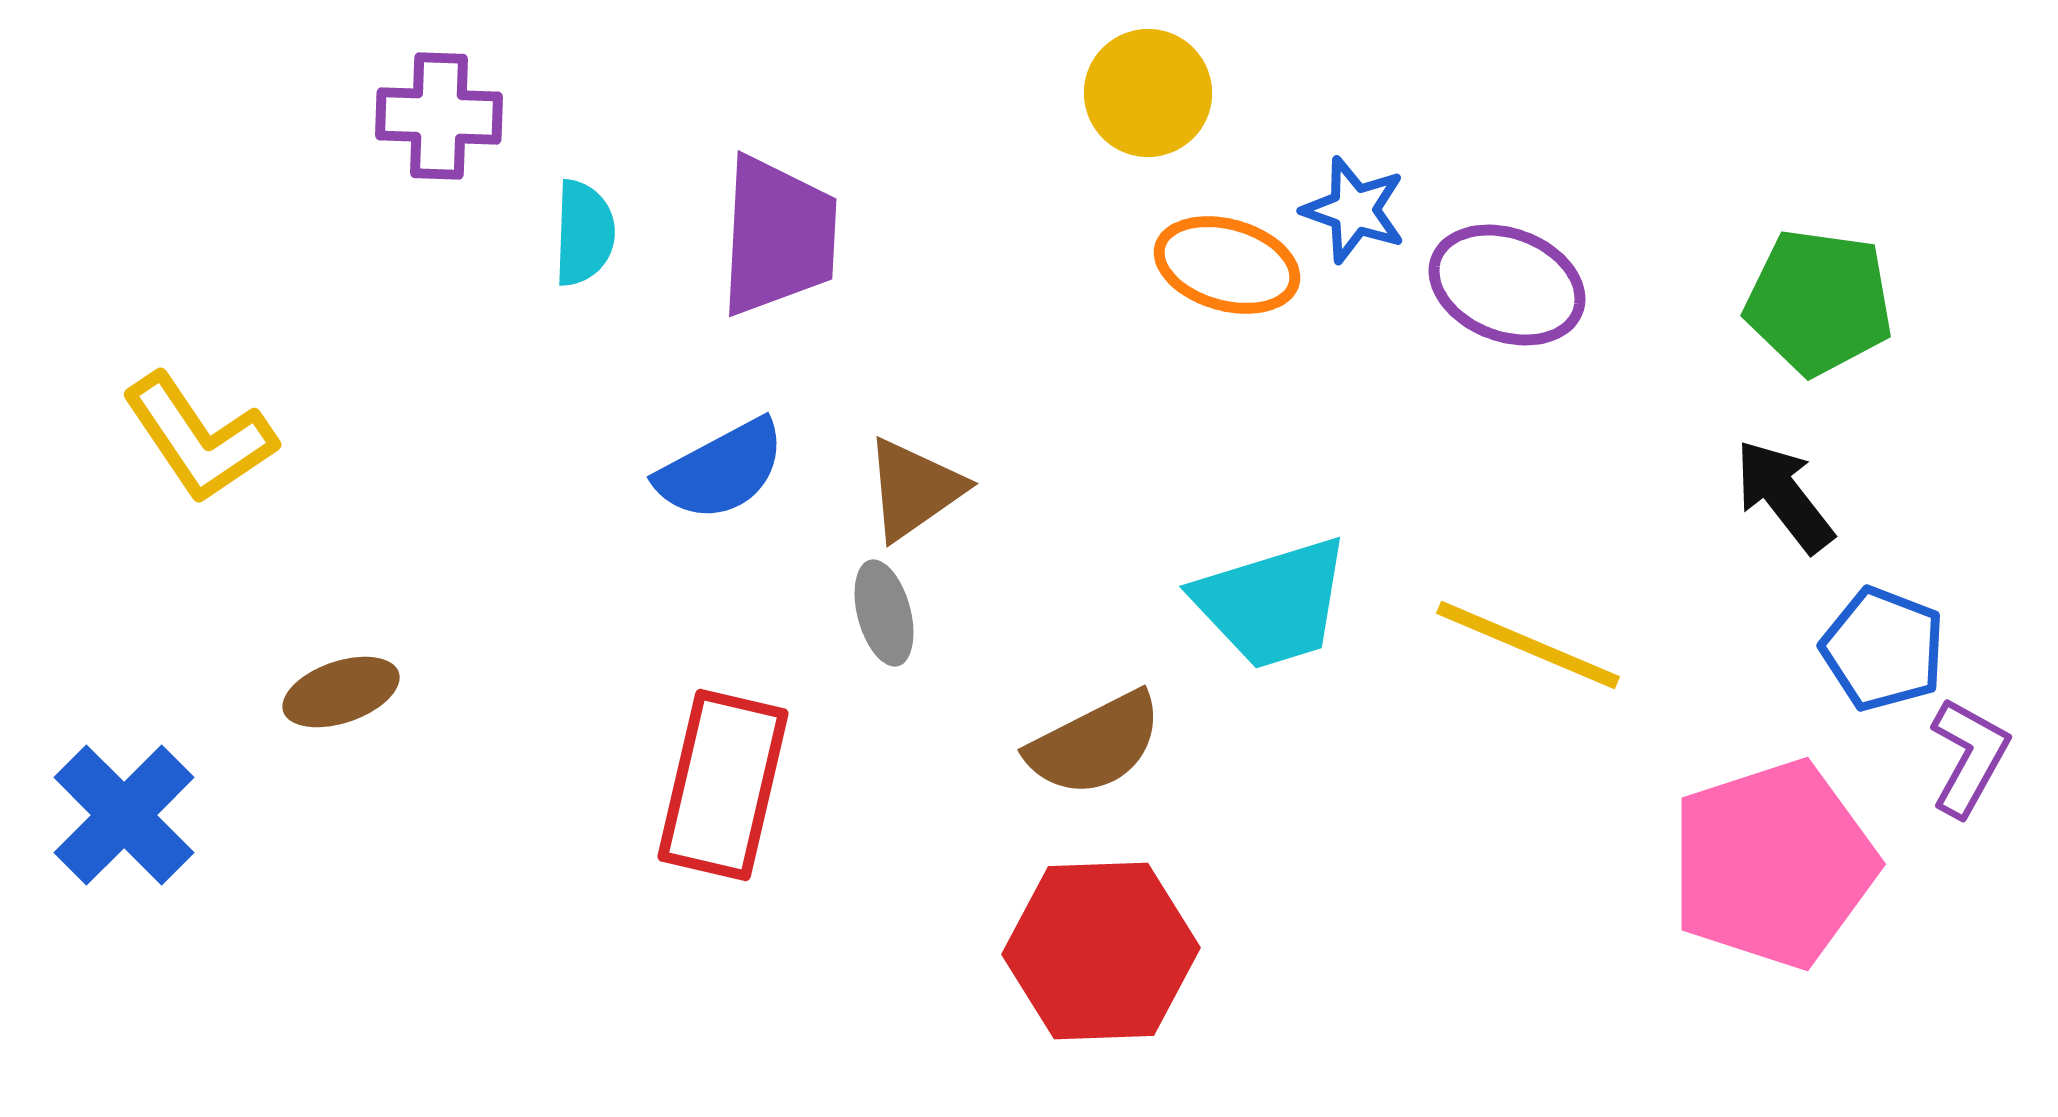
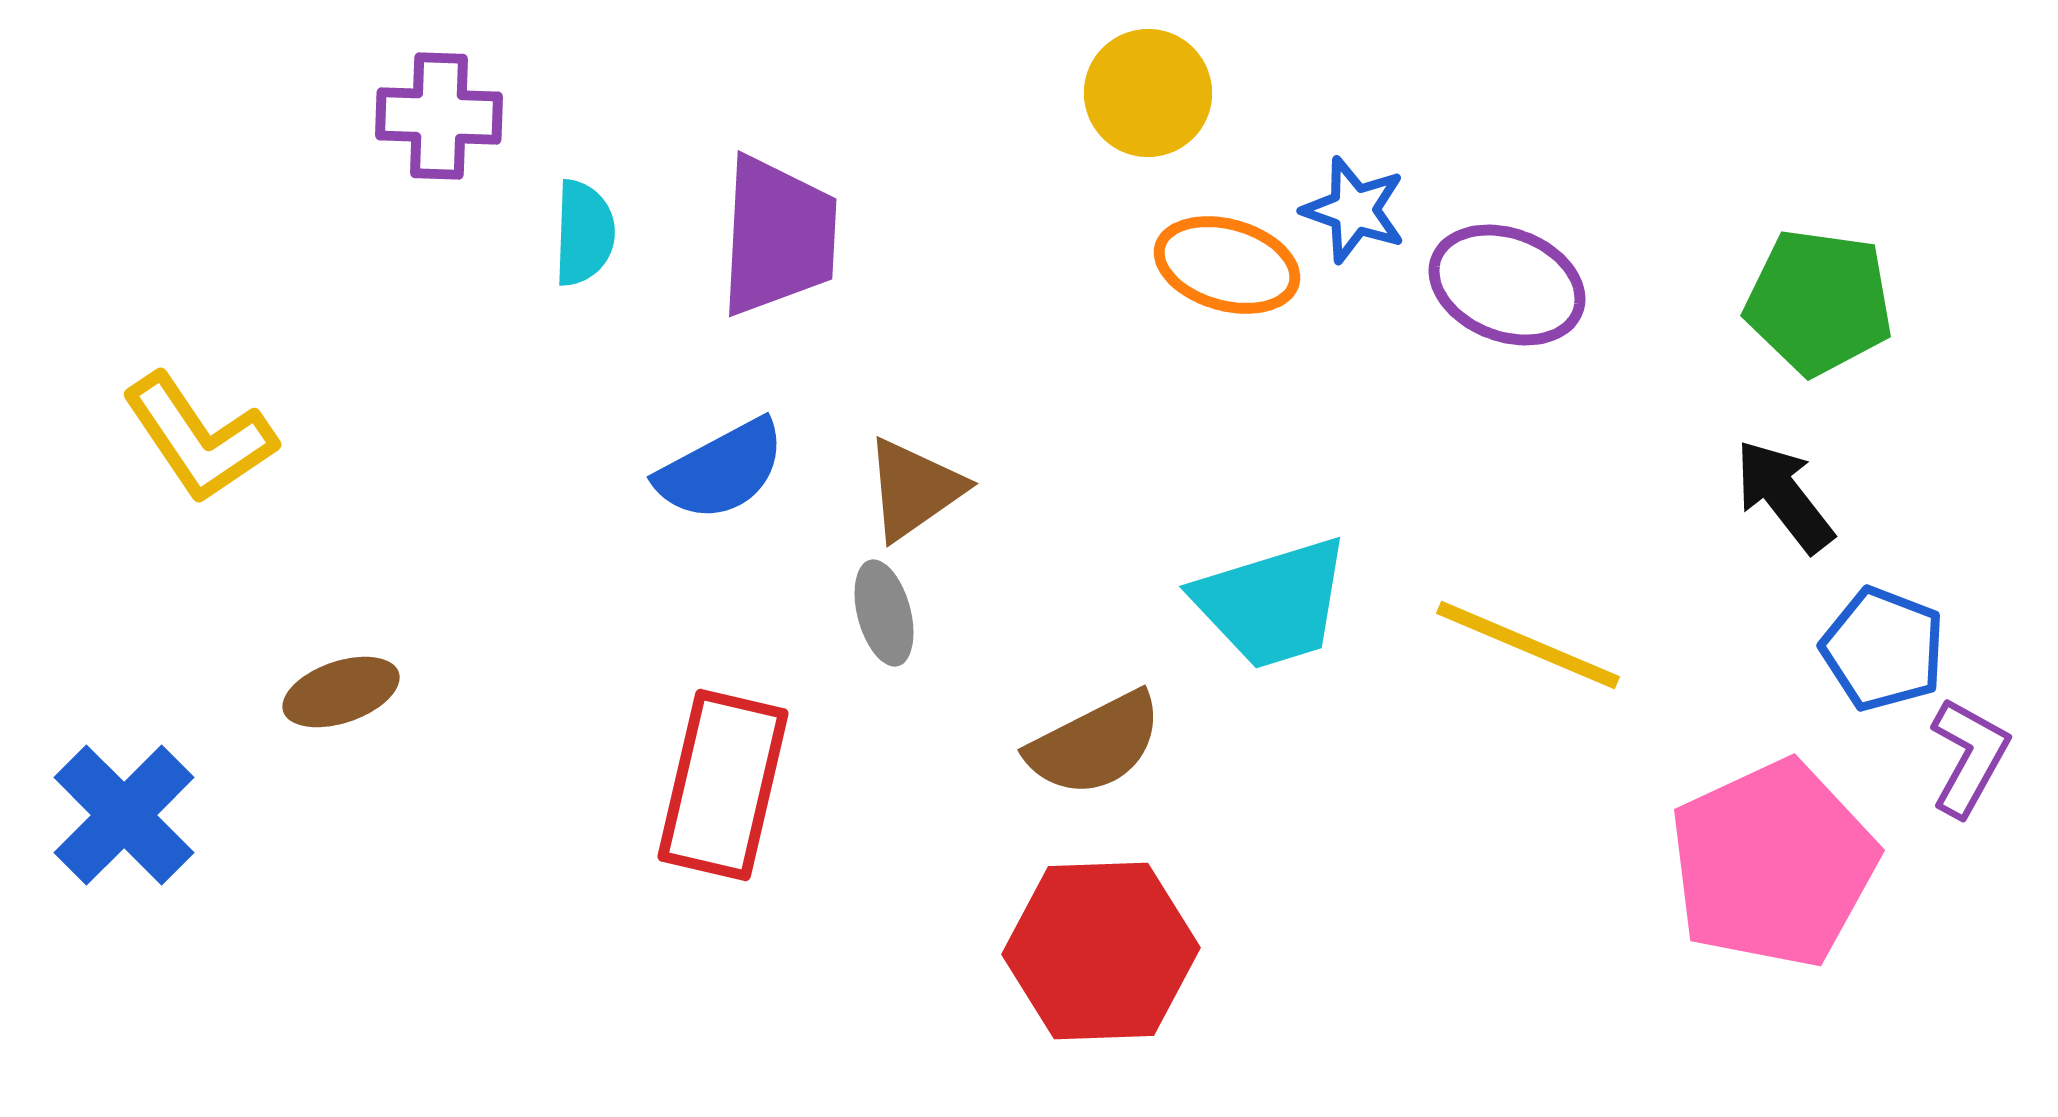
pink pentagon: rotated 7 degrees counterclockwise
